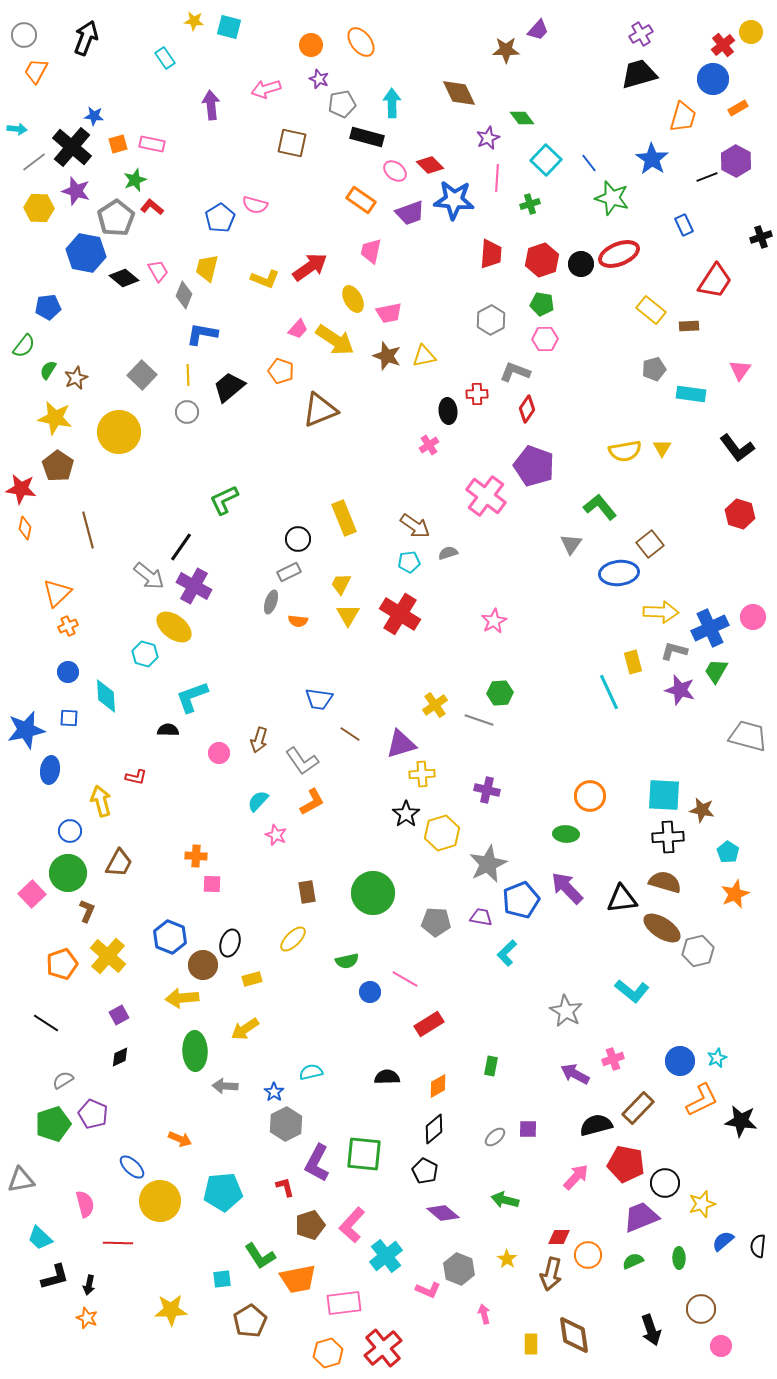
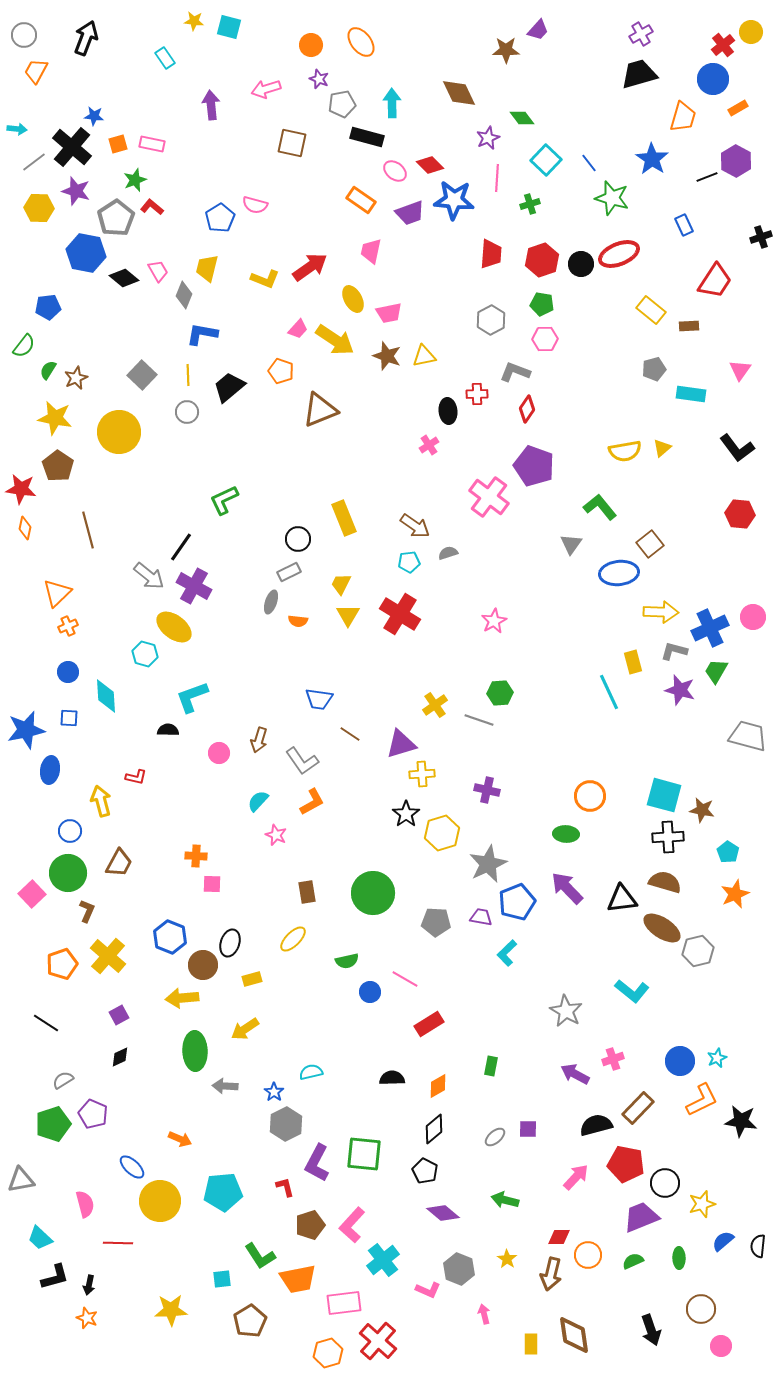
yellow triangle at (662, 448): rotated 18 degrees clockwise
pink cross at (486, 496): moved 3 px right, 1 px down
red hexagon at (740, 514): rotated 12 degrees counterclockwise
cyan square at (664, 795): rotated 12 degrees clockwise
blue pentagon at (521, 900): moved 4 px left, 2 px down
black semicircle at (387, 1077): moved 5 px right, 1 px down
cyan cross at (386, 1256): moved 3 px left, 4 px down
red cross at (383, 1348): moved 5 px left, 7 px up; rotated 9 degrees counterclockwise
